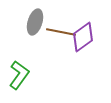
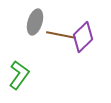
brown line: moved 3 px down
purple diamond: rotated 8 degrees counterclockwise
